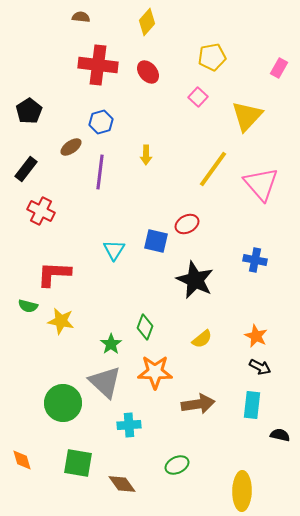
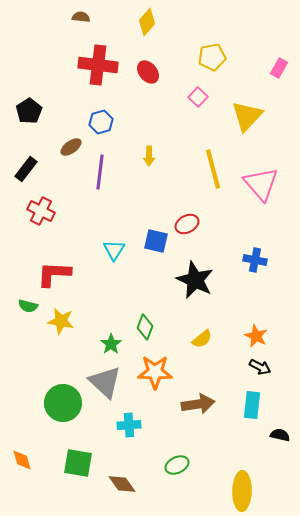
yellow arrow at (146, 155): moved 3 px right, 1 px down
yellow line at (213, 169): rotated 51 degrees counterclockwise
